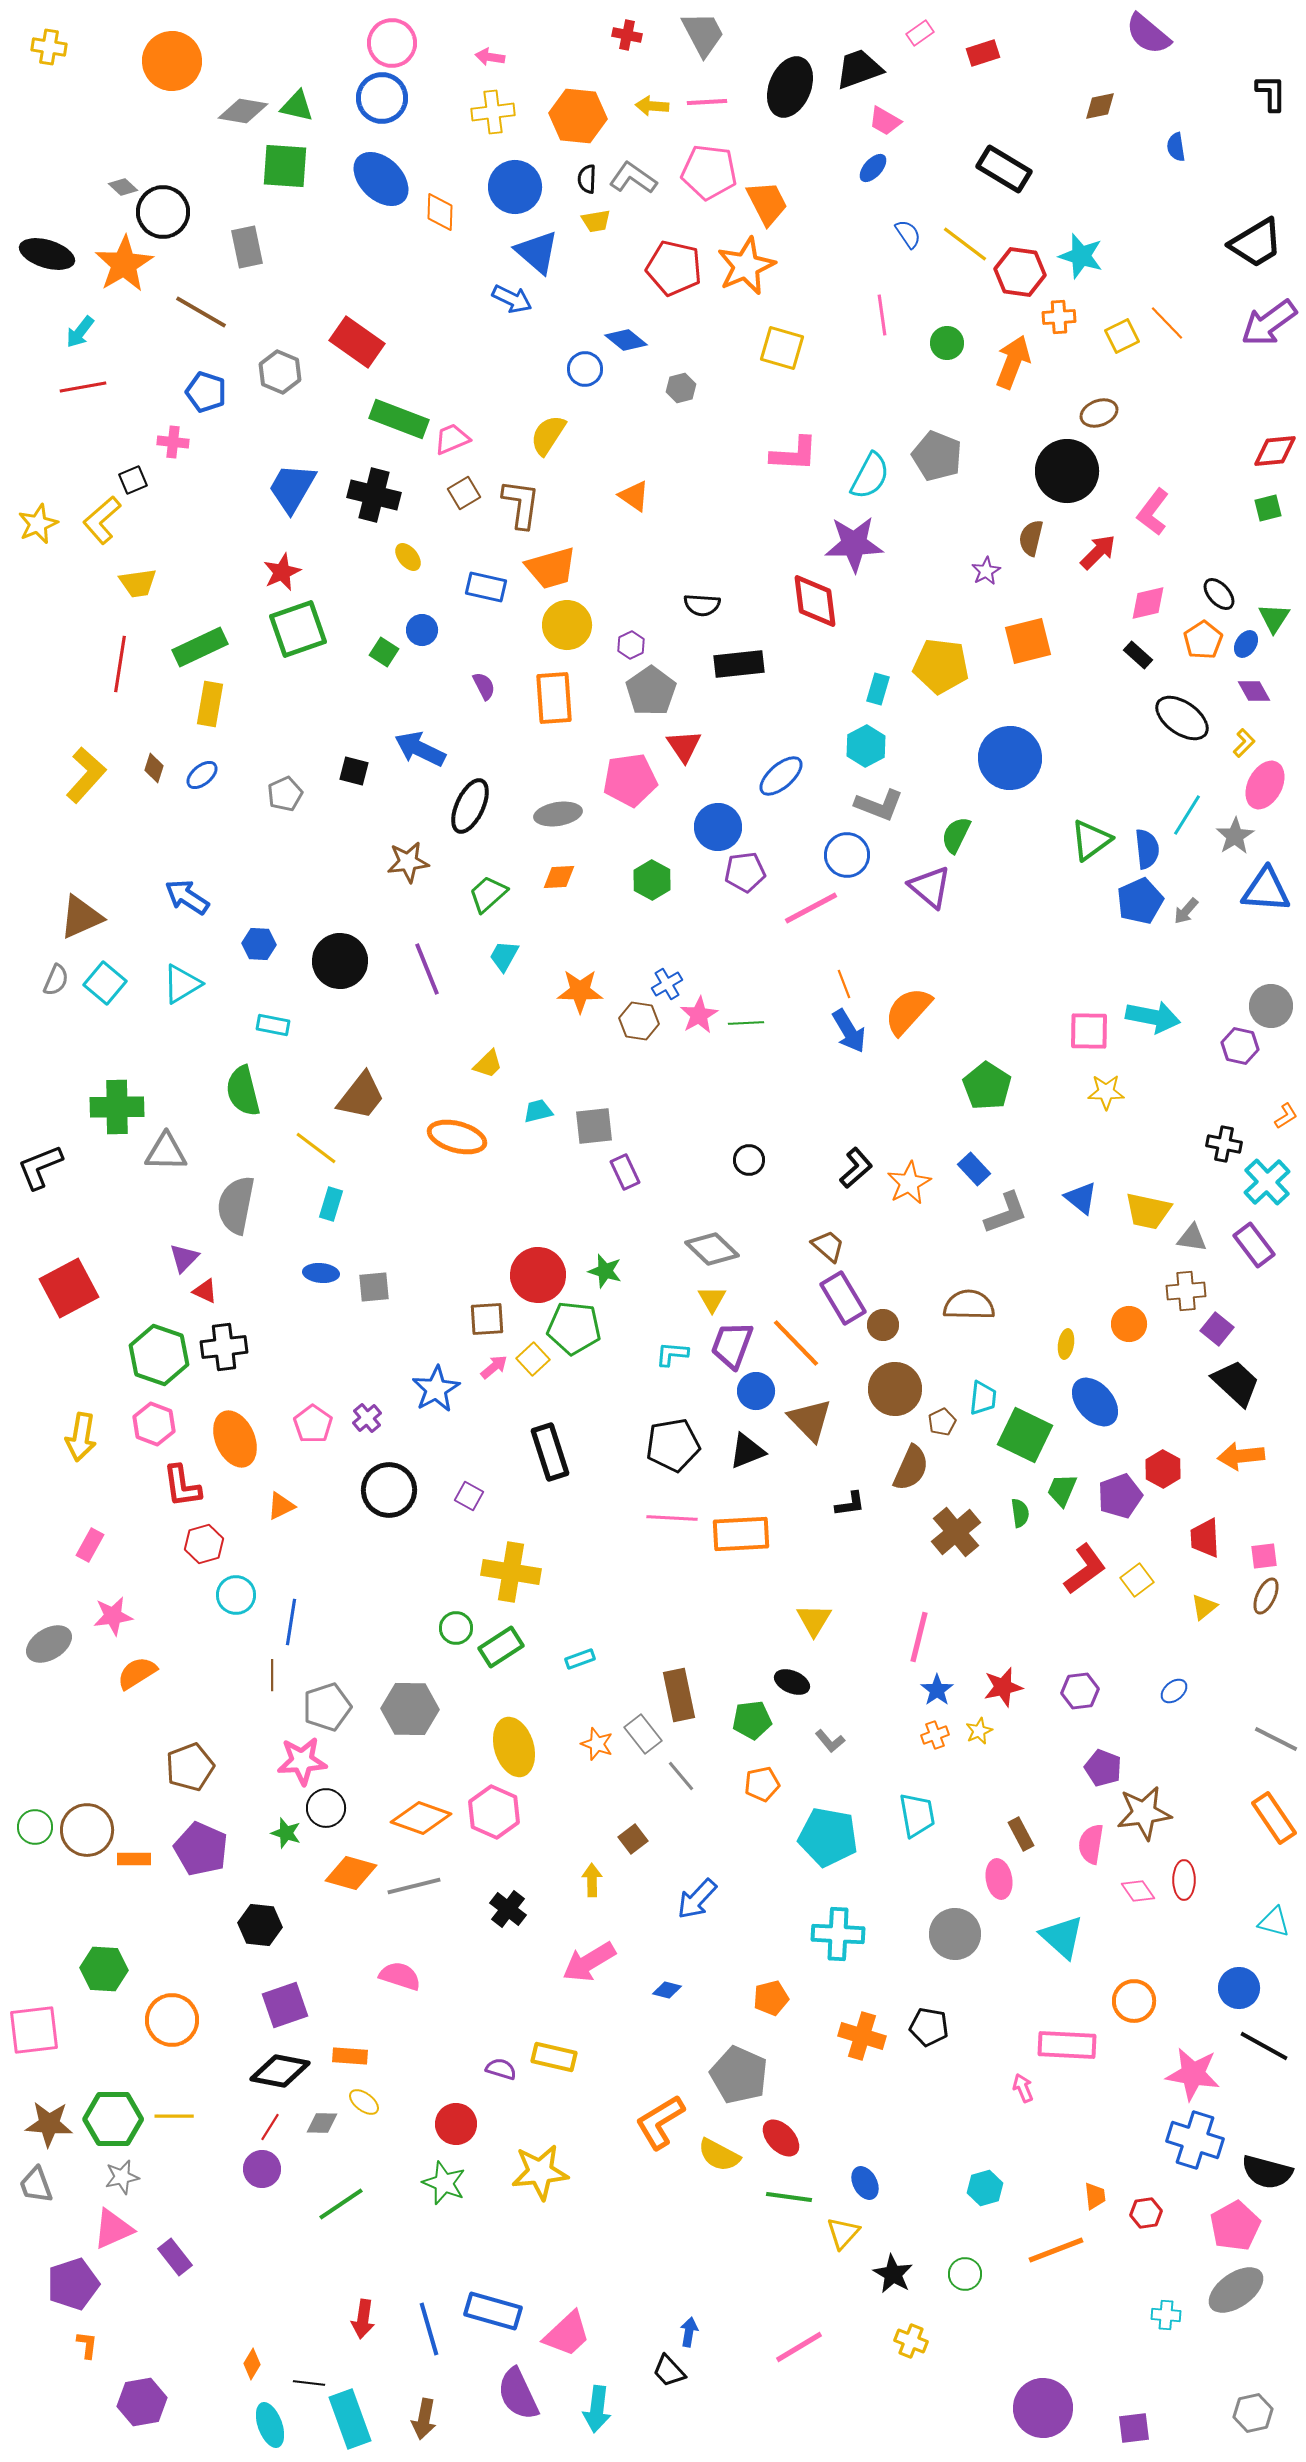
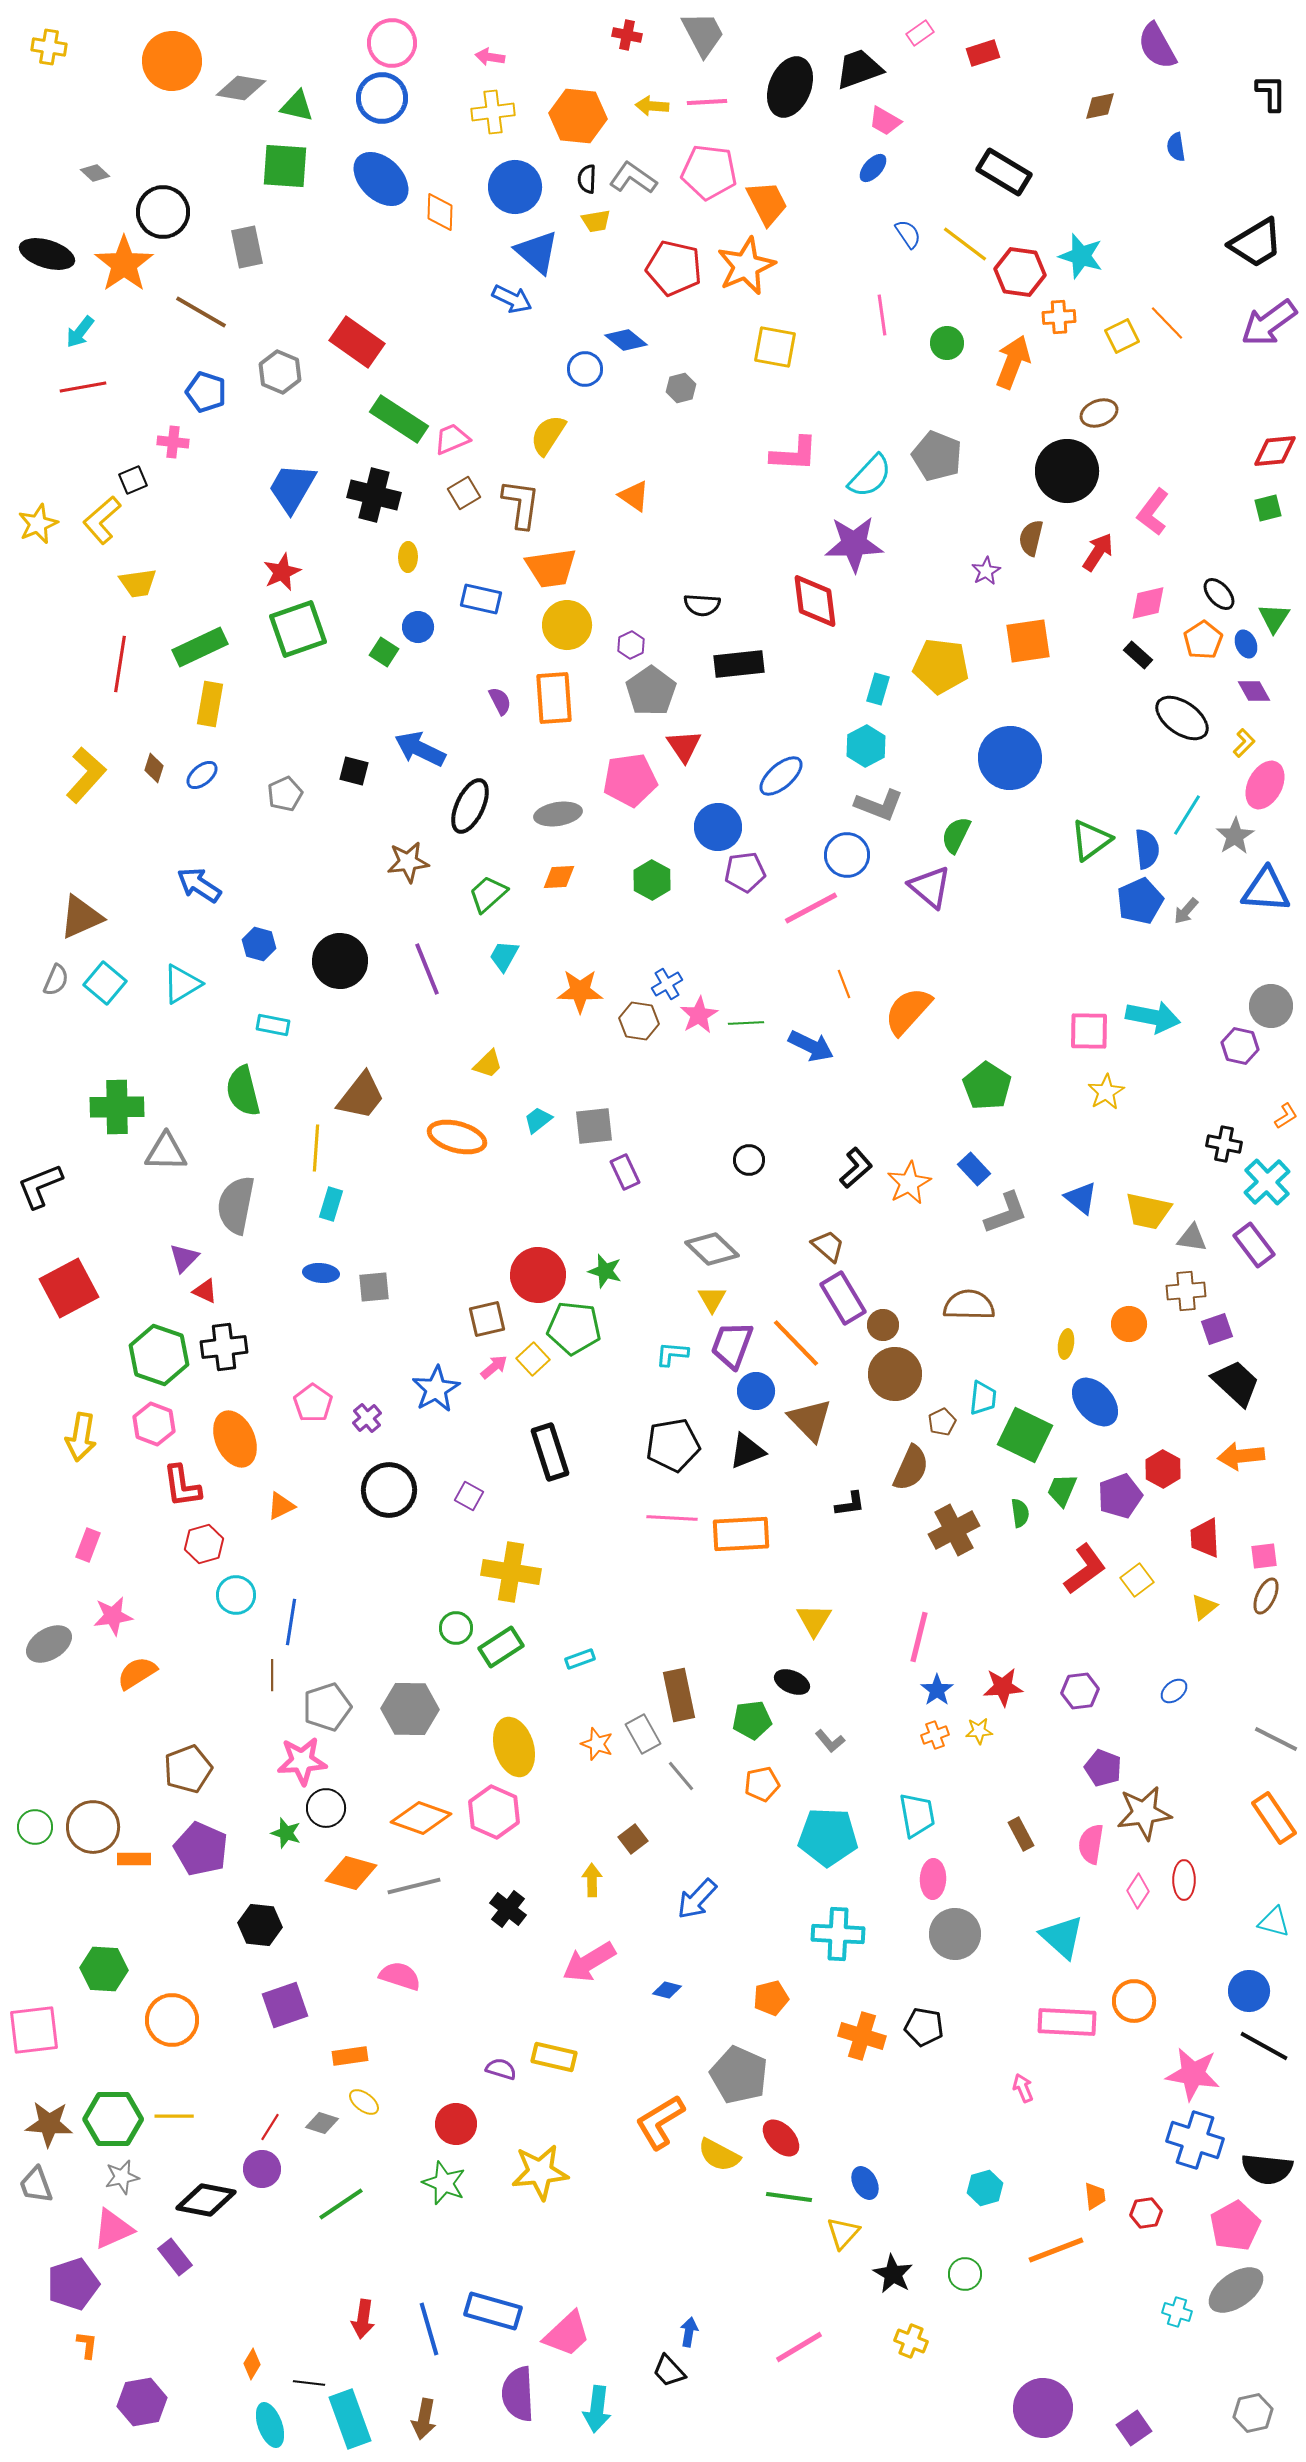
purple semicircle at (1148, 34): moved 9 px right, 12 px down; rotated 21 degrees clockwise
gray diamond at (243, 111): moved 2 px left, 23 px up
black rectangle at (1004, 169): moved 3 px down
gray diamond at (123, 187): moved 28 px left, 14 px up
orange star at (124, 264): rotated 4 degrees counterclockwise
yellow square at (782, 348): moved 7 px left, 1 px up; rotated 6 degrees counterclockwise
green rectangle at (399, 419): rotated 12 degrees clockwise
cyan semicircle at (870, 476): rotated 15 degrees clockwise
red arrow at (1098, 552): rotated 12 degrees counterclockwise
yellow ellipse at (408, 557): rotated 40 degrees clockwise
orange trapezoid at (551, 568): rotated 8 degrees clockwise
blue rectangle at (486, 587): moved 5 px left, 12 px down
blue circle at (422, 630): moved 4 px left, 3 px up
orange square at (1028, 641): rotated 6 degrees clockwise
blue ellipse at (1246, 644): rotated 56 degrees counterclockwise
purple semicircle at (484, 686): moved 16 px right, 15 px down
blue arrow at (187, 897): moved 12 px right, 12 px up
blue hexagon at (259, 944): rotated 12 degrees clockwise
blue arrow at (849, 1031): moved 38 px left, 15 px down; rotated 33 degrees counterclockwise
yellow star at (1106, 1092): rotated 30 degrees counterclockwise
cyan trapezoid at (538, 1111): moved 9 px down; rotated 24 degrees counterclockwise
yellow line at (316, 1148): rotated 57 degrees clockwise
black L-shape at (40, 1167): moved 19 px down
brown square at (487, 1319): rotated 9 degrees counterclockwise
purple square at (1217, 1329): rotated 32 degrees clockwise
brown circle at (895, 1389): moved 15 px up
pink pentagon at (313, 1424): moved 21 px up
brown cross at (956, 1532): moved 2 px left, 2 px up; rotated 12 degrees clockwise
pink rectangle at (90, 1545): moved 2 px left; rotated 8 degrees counterclockwise
red star at (1003, 1687): rotated 9 degrees clockwise
yellow star at (979, 1731): rotated 20 degrees clockwise
gray rectangle at (643, 1734): rotated 9 degrees clockwise
brown pentagon at (190, 1767): moved 2 px left, 2 px down
brown circle at (87, 1830): moved 6 px right, 3 px up
cyan pentagon at (828, 1837): rotated 8 degrees counterclockwise
pink ellipse at (999, 1879): moved 66 px left; rotated 12 degrees clockwise
pink diamond at (1138, 1891): rotated 68 degrees clockwise
blue circle at (1239, 1988): moved 10 px right, 3 px down
black pentagon at (929, 2027): moved 5 px left
pink rectangle at (1067, 2045): moved 23 px up
orange rectangle at (350, 2056): rotated 12 degrees counterclockwise
black diamond at (280, 2071): moved 74 px left, 129 px down
gray diamond at (322, 2123): rotated 16 degrees clockwise
black semicircle at (1267, 2172): moved 3 px up; rotated 9 degrees counterclockwise
cyan cross at (1166, 2315): moved 11 px right, 3 px up; rotated 12 degrees clockwise
purple semicircle at (518, 2394): rotated 22 degrees clockwise
purple square at (1134, 2428): rotated 28 degrees counterclockwise
